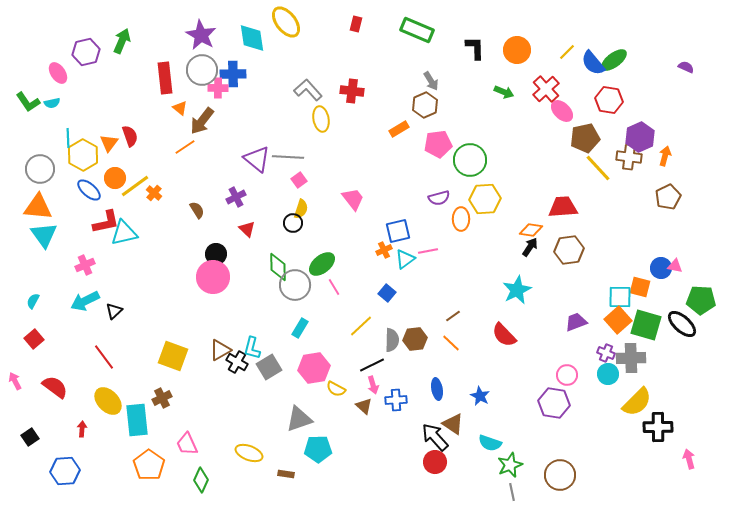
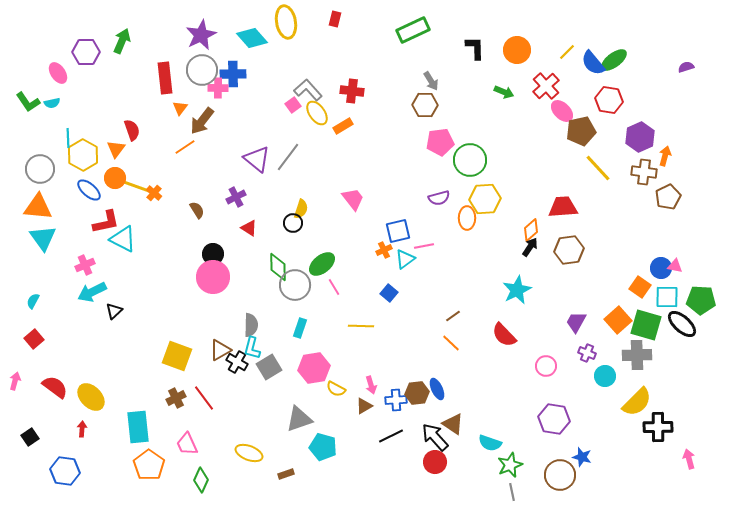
yellow ellipse at (286, 22): rotated 28 degrees clockwise
red rectangle at (356, 24): moved 21 px left, 5 px up
green rectangle at (417, 30): moved 4 px left; rotated 48 degrees counterclockwise
purple star at (201, 35): rotated 16 degrees clockwise
cyan diamond at (252, 38): rotated 32 degrees counterclockwise
purple hexagon at (86, 52): rotated 12 degrees clockwise
purple semicircle at (686, 67): rotated 42 degrees counterclockwise
red cross at (546, 89): moved 3 px up
brown hexagon at (425, 105): rotated 25 degrees clockwise
orange triangle at (180, 108): rotated 28 degrees clockwise
yellow ellipse at (321, 119): moved 4 px left, 6 px up; rotated 25 degrees counterclockwise
orange rectangle at (399, 129): moved 56 px left, 3 px up
red semicircle at (130, 136): moved 2 px right, 6 px up
brown pentagon at (585, 138): moved 4 px left, 7 px up
orange triangle at (109, 143): moved 7 px right, 6 px down
pink pentagon at (438, 144): moved 2 px right, 2 px up
gray line at (288, 157): rotated 56 degrees counterclockwise
brown cross at (629, 157): moved 15 px right, 15 px down
pink square at (299, 180): moved 6 px left, 75 px up
yellow line at (135, 186): rotated 56 degrees clockwise
orange ellipse at (461, 219): moved 6 px right, 1 px up
red triangle at (247, 229): moved 2 px right, 1 px up; rotated 12 degrees counterclockwise
orange diamond at (531, 230): rotated 50 degrees counterclockwise
cyan triangle at (124, 233): moved 1 px left, 6 px down; rotated 40 degrees clockwise
cyan triangle at (44, 235): moved 1 px left, 3 px down
pink line at (428, 251): moved 4 px left, 5 px up
black circle at (216, 254): moved 3 px left
orange square at (640, 287): rotated 20 degrees clockwise
blue square at (387, 293): moved 2 px right
cyan square at (620, 297): moved 47 px right
cyan arrow at (85, 301): moved 7 px right, 9 px up
purple trapezoid at (576, 322): rotated 40 degrees counterclockwise
yellow line at (361, 326): rotated 45 degrees clockwise
cyan rectangle at (300, 328): rotated 12 degrees counterclockwise
brown hexagon at (415, 339): moved 2 px right, 54 px down
gray semicircle at (392, 340): moved 141 px left, 15 px up
purple cross at (606, 353): moved 19 px left
yellow square at (173, 356): moved 4 px right
red line at (104, 357): moved 100 px right, 41 px down
gray cross at (631, 358): moved 6 px right, 3 px up
black line at (372, 365): moved 19 px right, 71 px down
cyan circle at (608, 374): moved 3 px left, 2 px down
pink circle at (567, 375): moved 21 px left, 9 px up
pink arrow at (15, 381): rotated 42 degrees clockwise
pink arrow at (373, 385): moved 2 px left
blue ellipse at (437, 389): rotated 15 degrees counterclockwise
blue star at (480, 396): moved 102 px right, 61 px down; rotated 12 degrees counterclockwise
brown cross at (162, 398): moved 14 px right
yellow ellipse at (108, 401): moved 17 px left, 4 px up
purple hexagon at (554, 403): moved 16 px down
brown triangle at (364, 406): rotated 48 degrees clockwise
cyan rectangle at (137, 420): moved 1 px right, 7 px down
cyan pentagon at (318, 449): moved 5 px right, 2 px up; rotated 16 degrees clockwise
blue hexagon at (65, 471): rotated 12 degrees clockwise
brown rectangle at (286, 474): rotated 28 degrees counterclockwise
